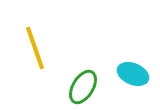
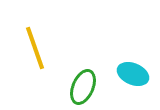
green ellipse: rotated 8 degrees counterclockwise
